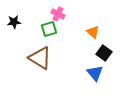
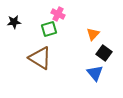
orange triangle: moved 2 px down; rotated 32 degrees clockwise
